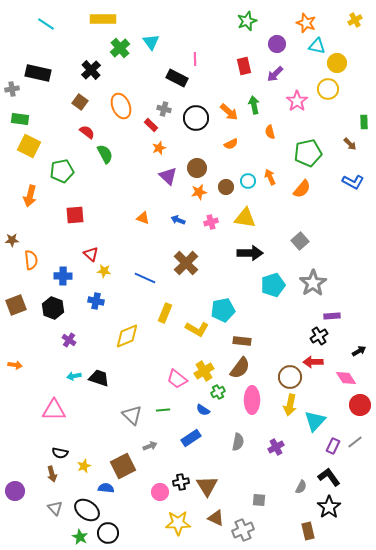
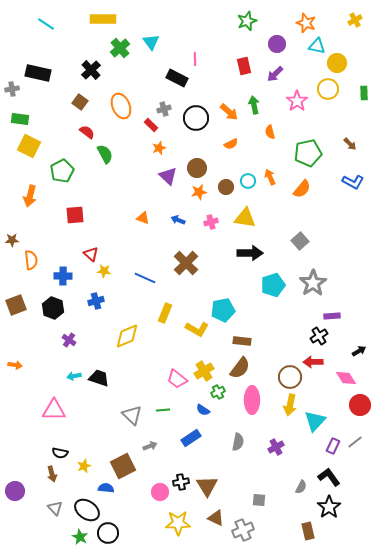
gray cross at (164, 109): rotated 32 degrees counterclockwise
green rectangle at (364, 122): moved 29 px up
green pentagon at (62, 171): rotated 15 degrees counterclockwise
blue cross at (96, 301): rotated 28 degrees counterclockwise
